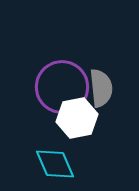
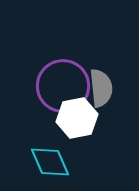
purple circle: moved 1 px right, 1 px up
cyan diamond: moved 5 px left, 2 px up
